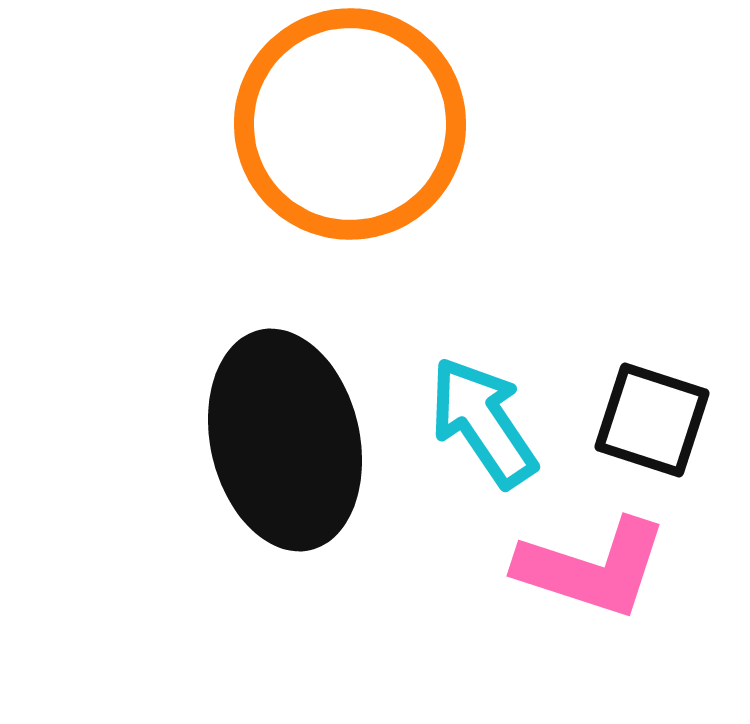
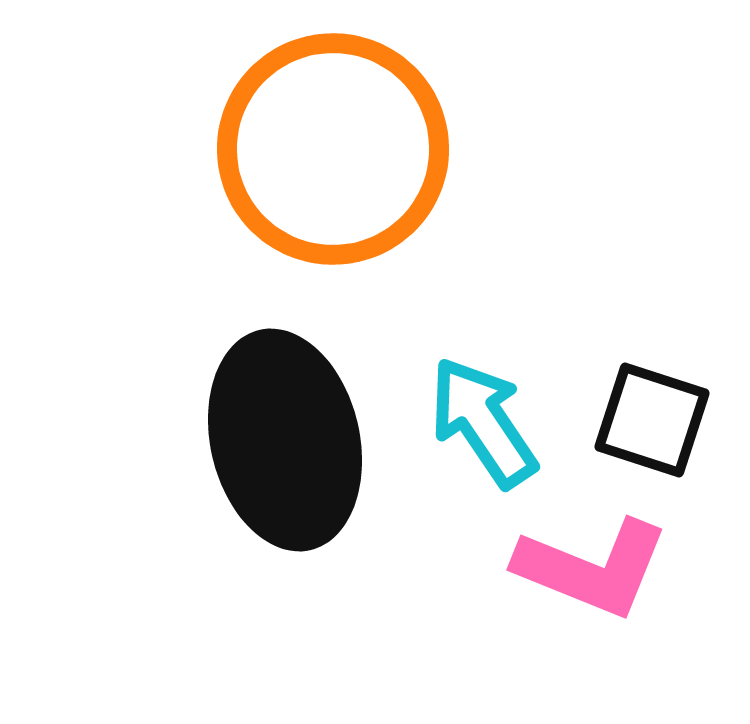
orange circle: moved 17 px left, 25 px down
pink L-shape: rotated 4 degrees clockwise
